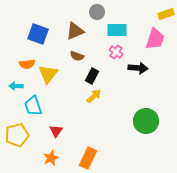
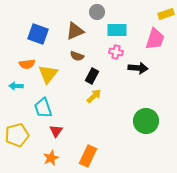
pink cross: rotated 24 degrees counterclockwise
cyan trapezoid: moved 10 px right, 2 px down
orange rectangle: moved 2 px up
